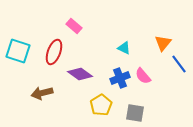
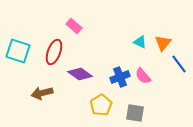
cyan triangle: moved 16 px right, 6 px up
blue cross: moved 1 px up
